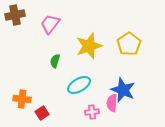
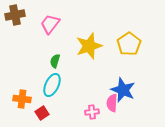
cyan ellipse: moved 27 px left; rotated 35 degrees counterclockwise
